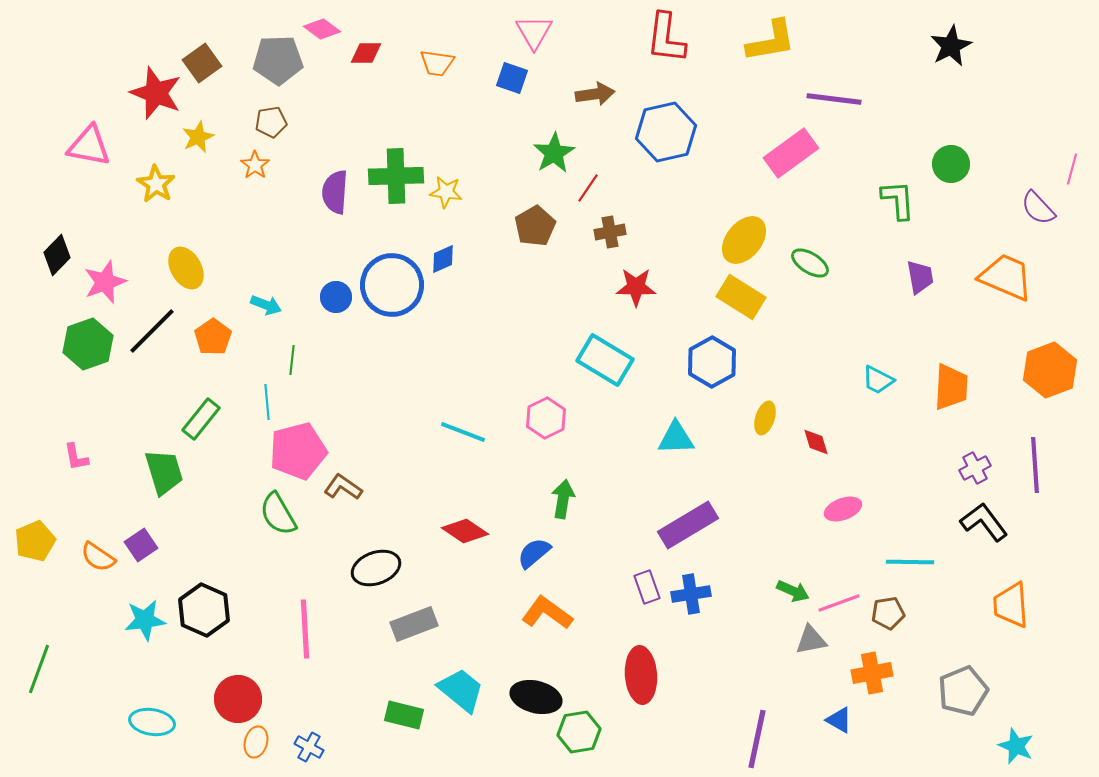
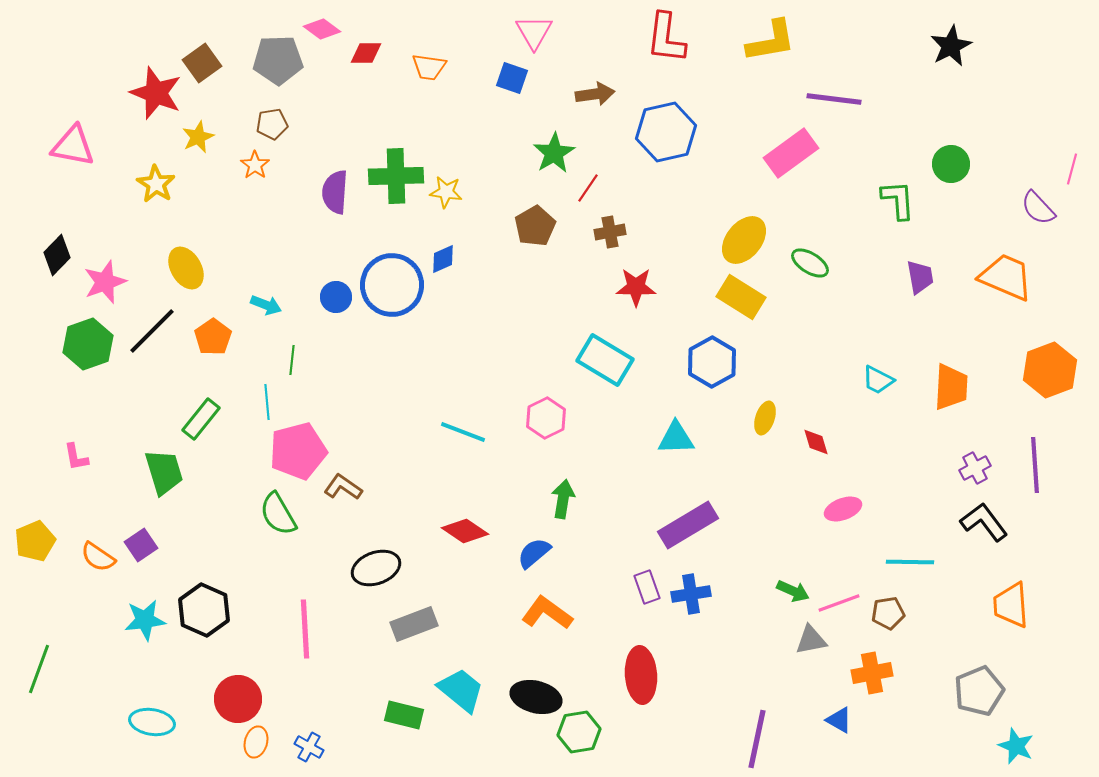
orange trapezoid at (437, 63): moved 8 px left, 4 px down
brown pentagon at (271, 122): moved 1 px right, 2 px down
pink triangle at (89, 146): moved 16 px left
gray pentagon at (963, 691): moved 16 px right
